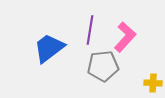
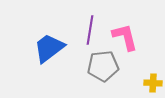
pink L-shape: rotated 56 degrees counterclockwise
